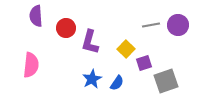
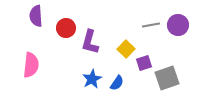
gray square: moved 1 px right, 3 px up
